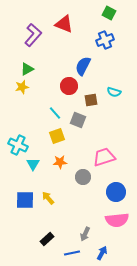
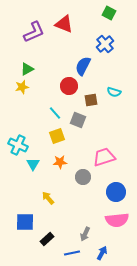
purple L-shape: moved 1 px right, 3 px up; rotated 25 degrees clockwise
blue cross: moved 4 px down; rotated 18 degrees counterclockwise
blue square: moved 22 px down
